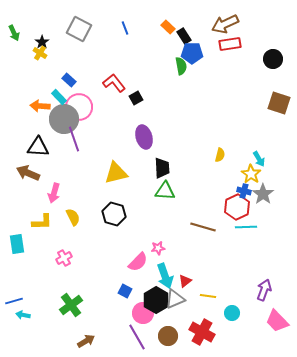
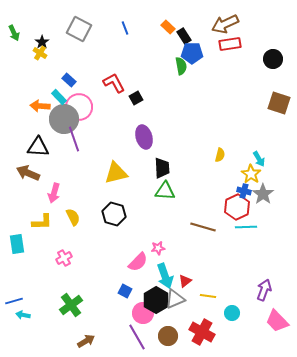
red L-shape at (114, 83): rotated 10 degrees clockwise
